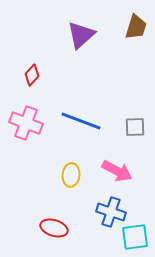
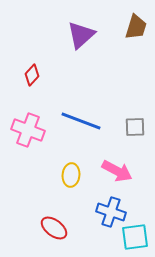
pink cross: moved 2 px right, 7 px down
red ellipse: rotated 20 degrees clockwise
